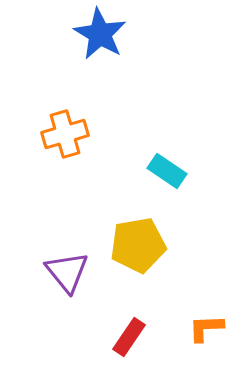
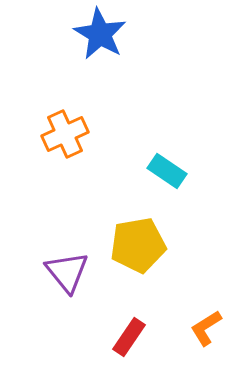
orange cross: rotated 9 degrees counterclockwise
orange L-shape: rotated 30 degrees counterclockwise
